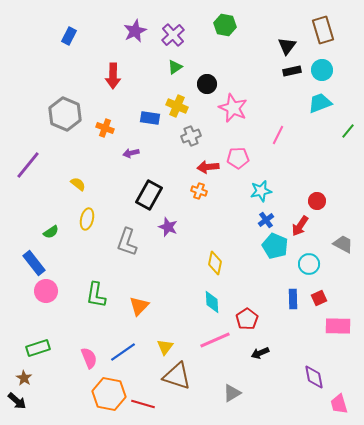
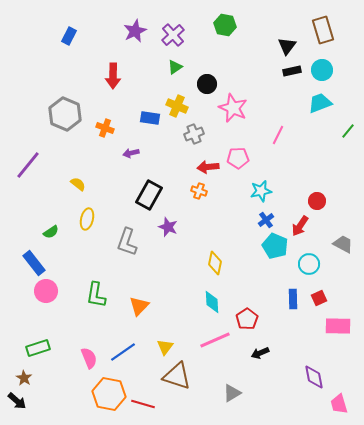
gray cross at (191, 136): moved 3 px right, 2 px up
